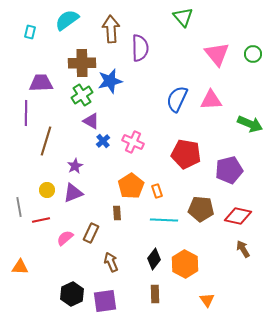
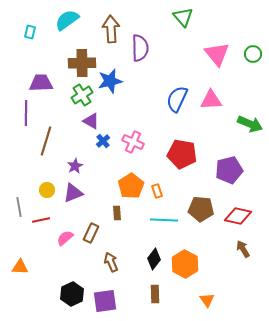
red pentagon at (186, 154): moved 4 px left
